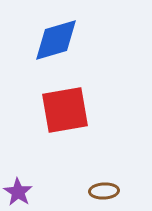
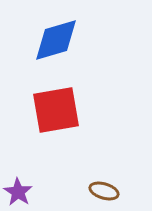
red square: moved 9 px left
brown ellipse: rotated 20 degrees clockwise
